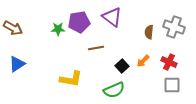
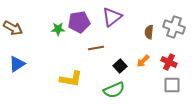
purple triangle: rotated 45 degrees clockwise
black square: moved 2 px left
